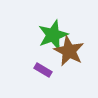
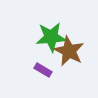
green star: moved 2 px left, 2 px down; rotated 16 degrees clockwise
